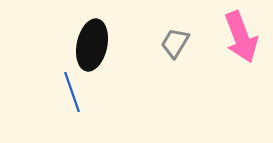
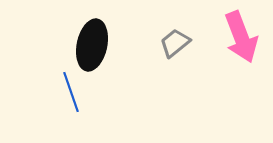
gray trapezoid: rotated 20 degrees clockwise
blue line: moved 1 px left
